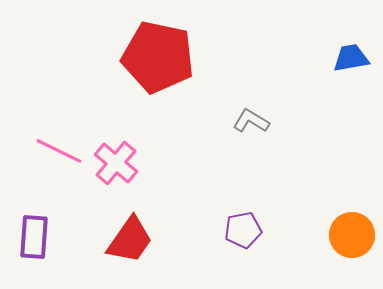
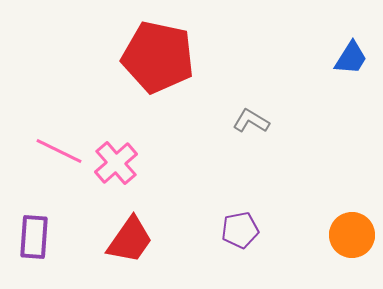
blue trapezoid: rotated 132 degrees clockwise
pink cross: rotated 9 degrees clockwise
purple pentagon: moved 3 px left
